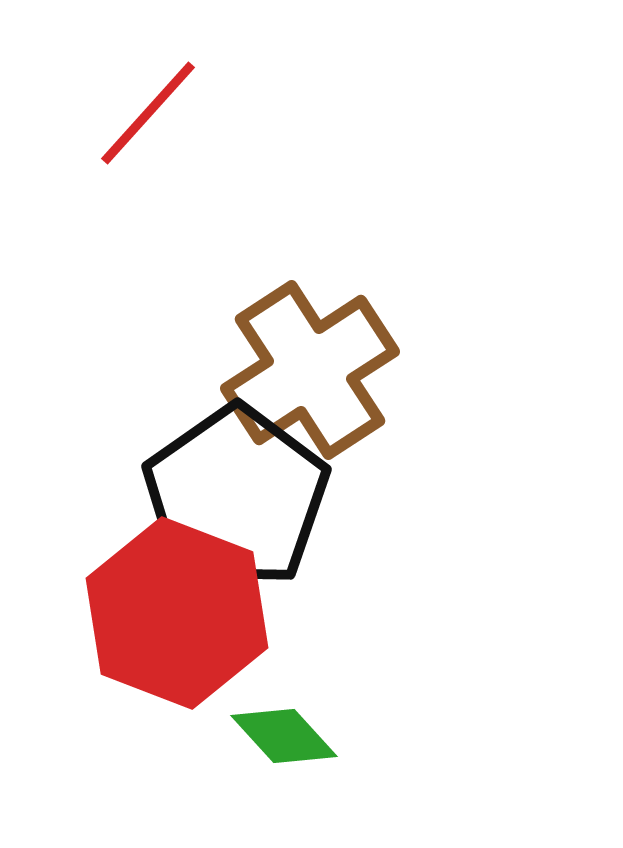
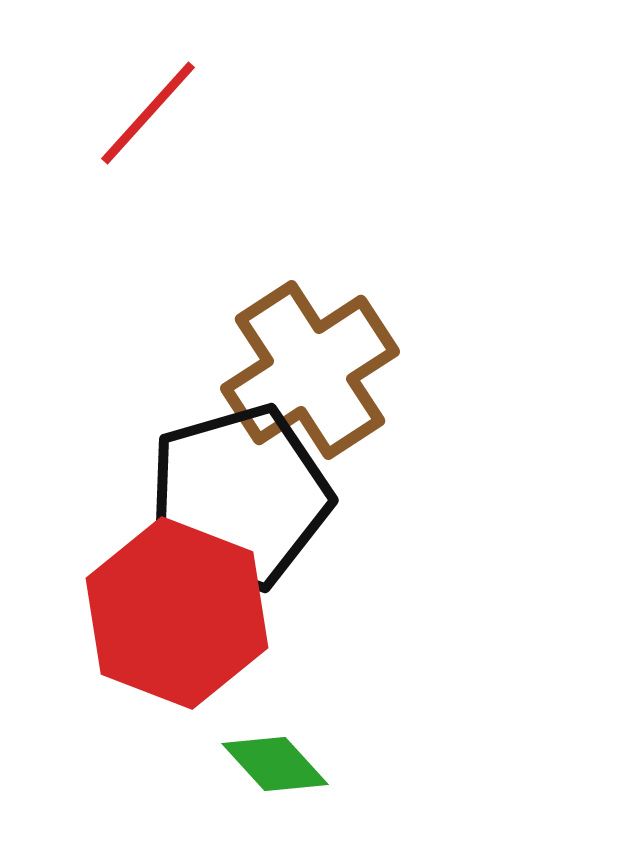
black pentagon: moved 3 px right; rotated 19 degrees clockwise
green diamond: moved 9 px left, 28 px down
